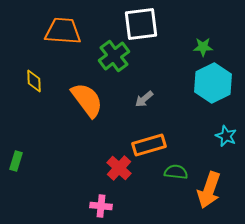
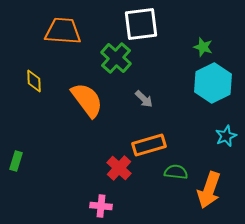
green star: rotated 18 degrees clockwise
green cross: moved 2 px right, 2 px down; rotated 12 degrees counterclockwise
gray arrow: rotated 96 degrees counterclockwise
cyan star: rotated 25 degrees clockwise
